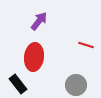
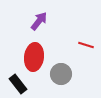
gray circle: moved 15 px left, 11 px up
